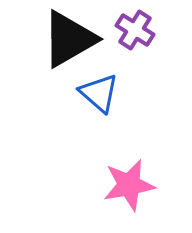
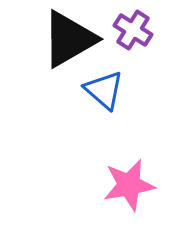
purple cross: moved 2 px left
blue triangle: moved 5 px right, 3 px up
